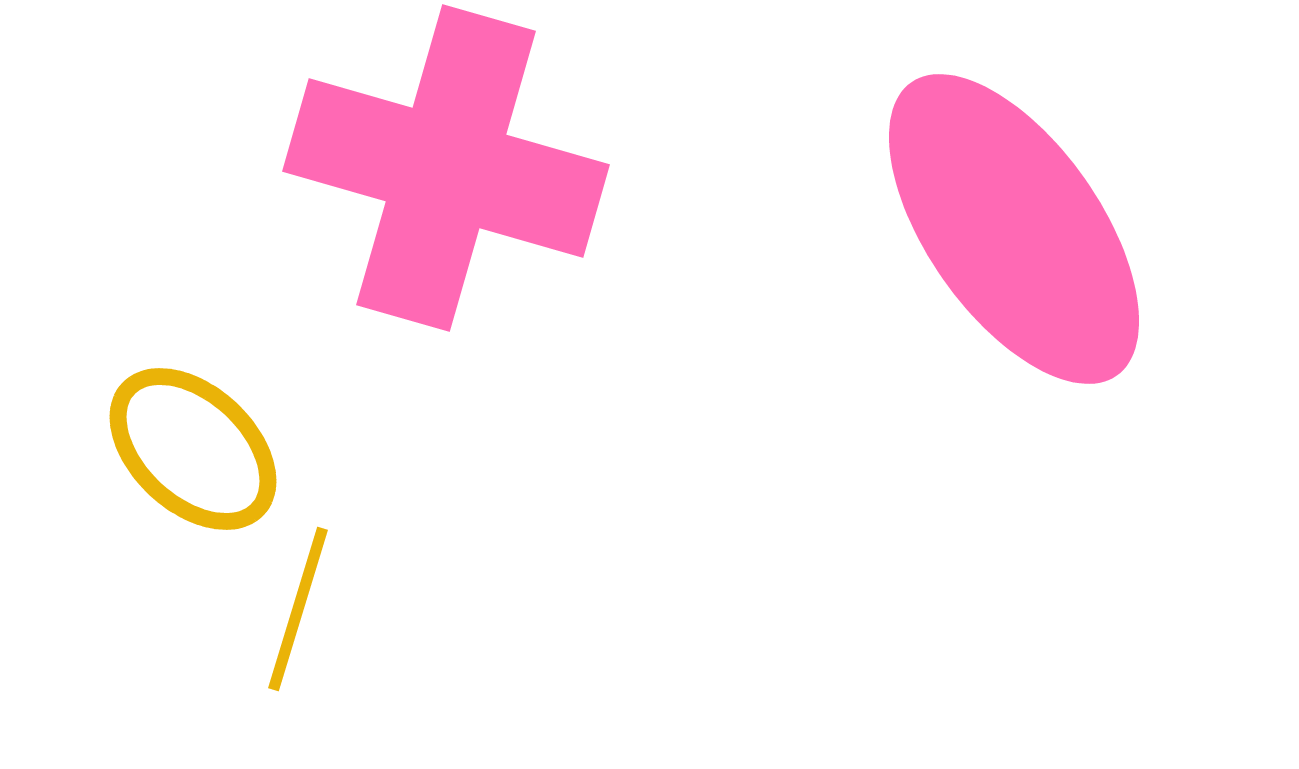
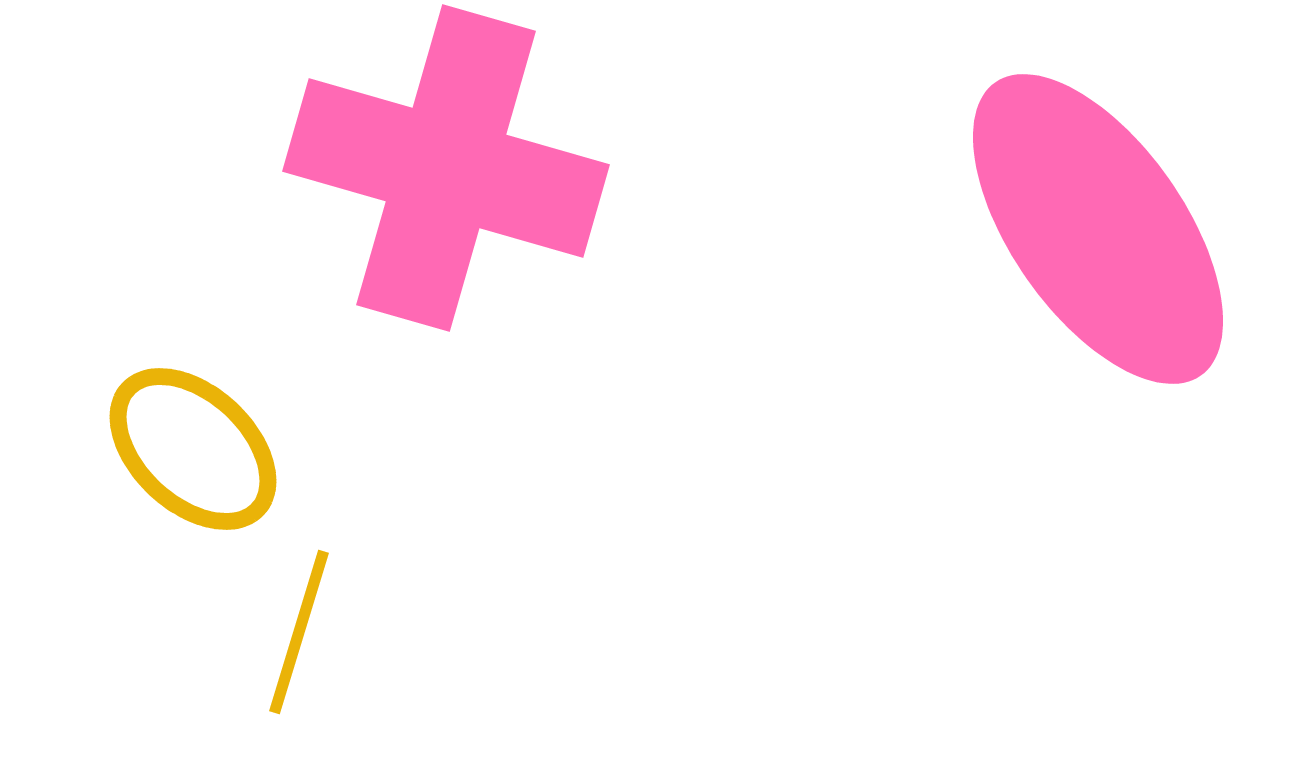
pink ellipse: moved 84 px right
yellow line: moved 1 px right, 23 px down
